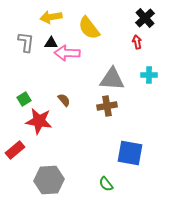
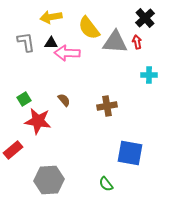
gray L-shape: rotated 15 degrees counterclockwise
gray triangle: moved 3 px right, 37 px up
red star: moved 1 px left
red rectangle: moved 2 px left
